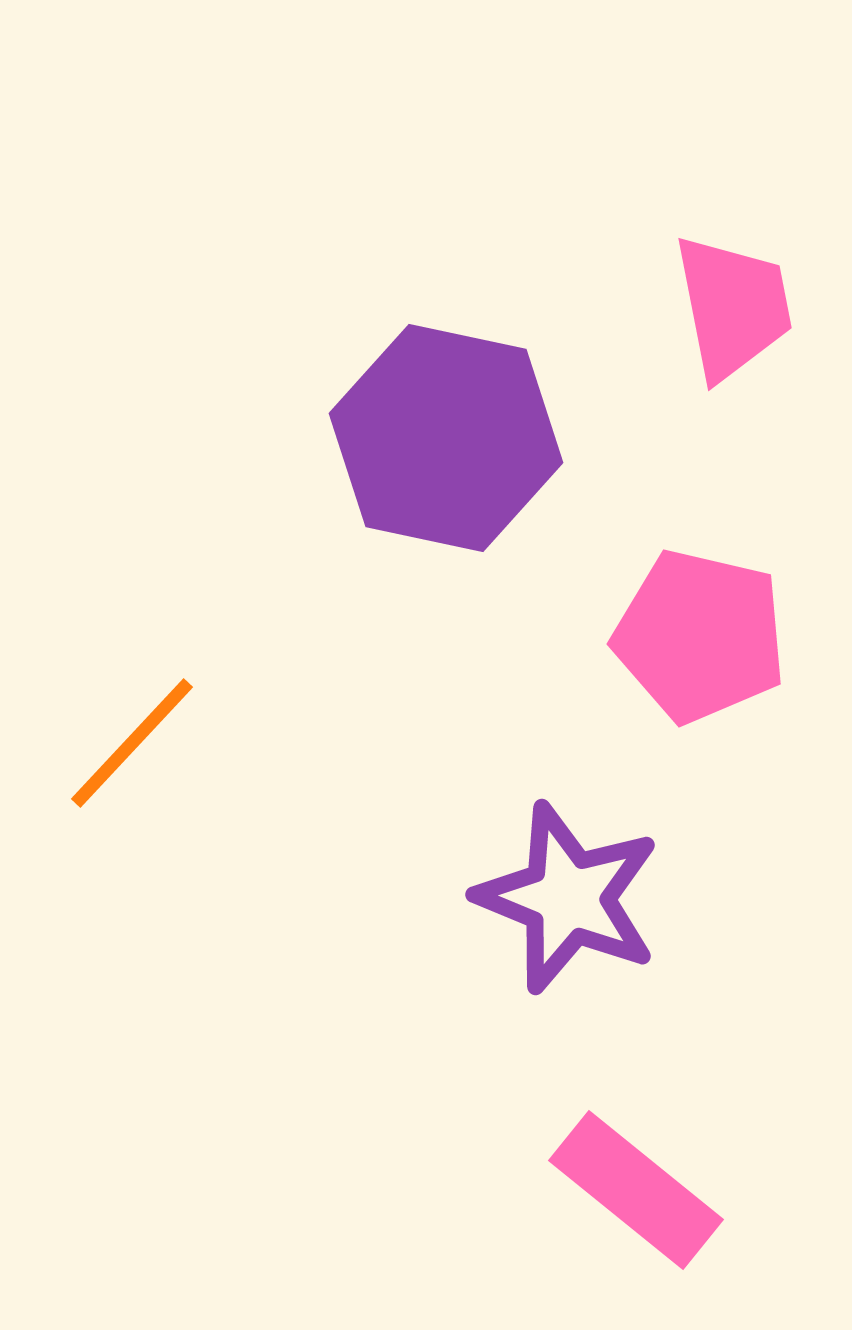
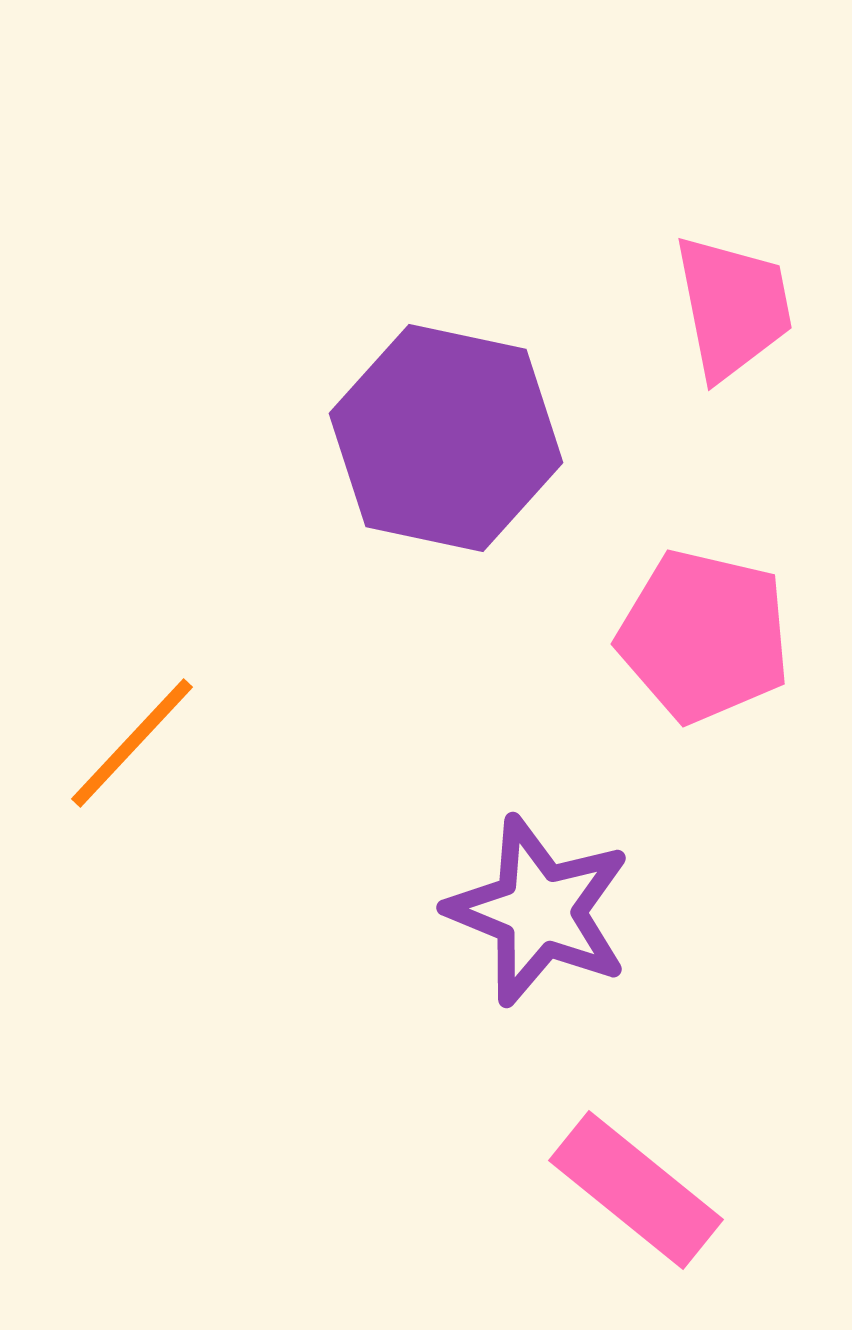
pink pentagon: moved 4 px right
purple star: moved 29 px left, 13 px down
